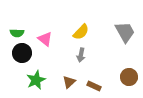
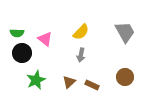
brown circle: moved 4 px left
brown rectangle: moved 2 px left, 1 px up
